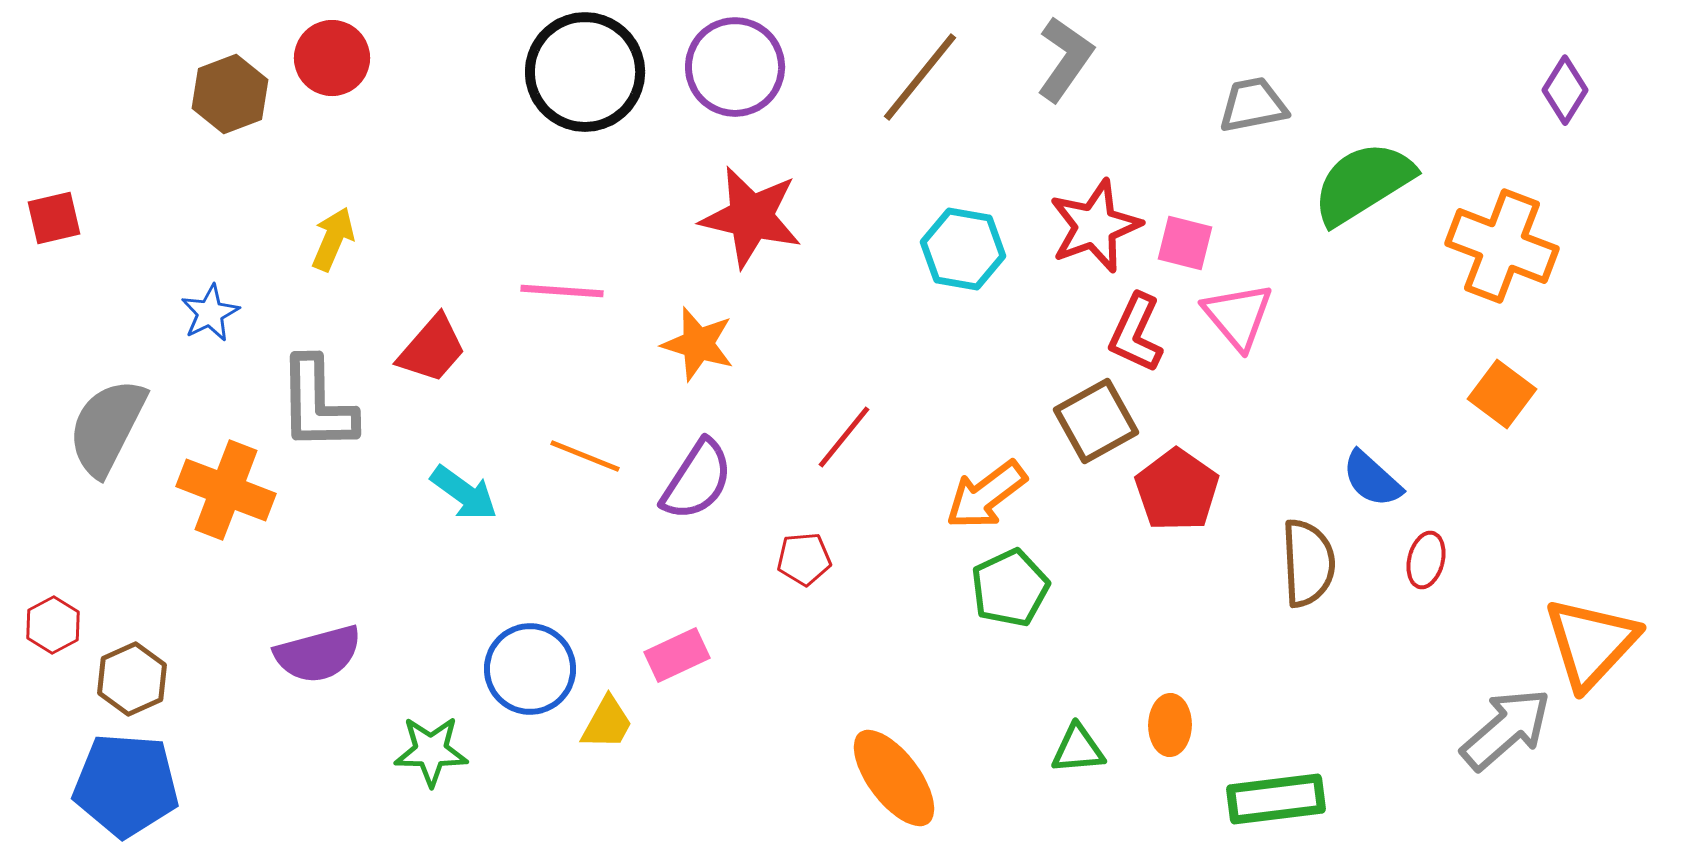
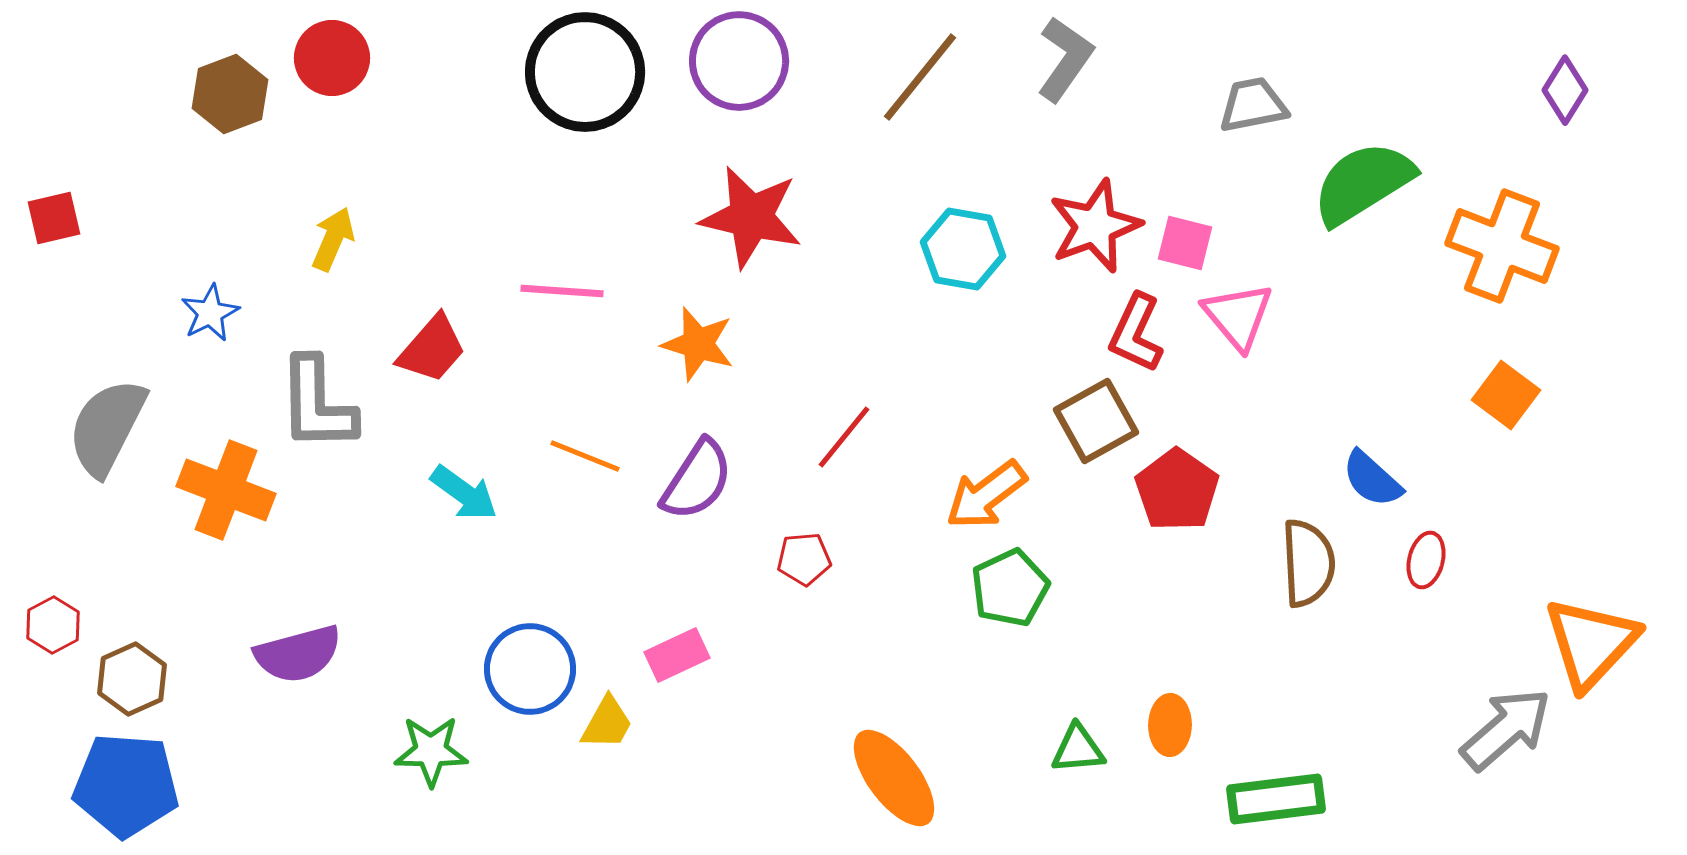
purple circle at (735, 67): moved 4 px right, 6 px up
orange square at (1502, 394): moved 4 px right, 1 px down
purple semicircle at (318, 654): moved 20 px left
